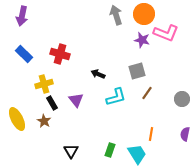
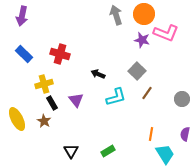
gray square: rotated 30 degrees counterclockwise
green rectangle: moved 2 px left, 1 px down; rotated 40 degrees clockwise
cyan trapezoid: moved 28 px right
